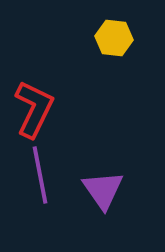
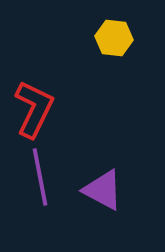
purple line: moved 2 px down
purple triangle: rotated 27 degrees counterclockwise
